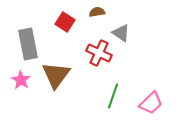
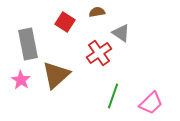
red cross: rotated 30 degrees clockwise
brown triangle: rotated 12 degrees clockwise
